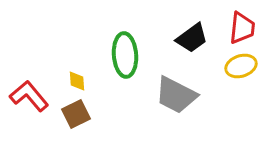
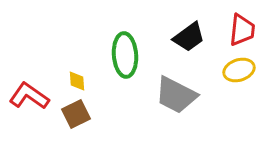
red trapezoid: moved 2 px down
black trapezoid: moved 3 px left, 1 px up
yellow ellipse: moved 2 px left, 4 px down
red L-shape: rotated 15 degrees counterclockwise
